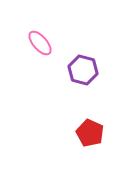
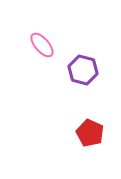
pink ellipse: moved 2 px right, 2 px down
